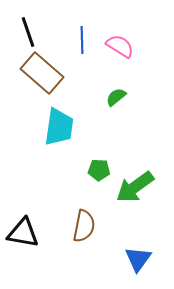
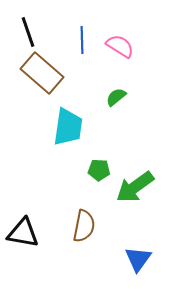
cyan trapezoid: moved 9 px right
